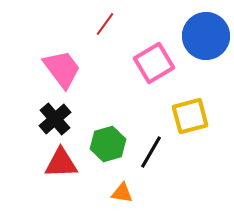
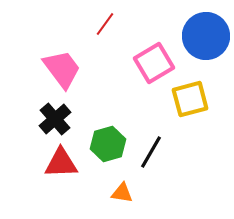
yellow square: moved 17 px up
